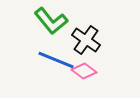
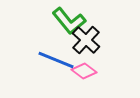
green L-shape: moved 18 px right
black cross: rotated 8 degrees clockwise
